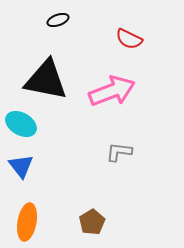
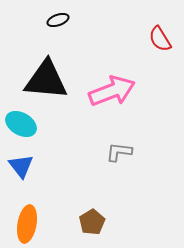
red semicircle: moved 31 px right; rotated 32 degrees clockwise
black triangle: rotated 6 degrees counterclockwise
orange ellipse: moved 2 px down
